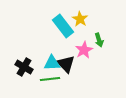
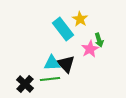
cyan rectangle: moved 3 px down
pink star: moved 6 px right, 1 px up
black cross: moved 1 px right, 17 px down; rotated 12 degrees clockwise
